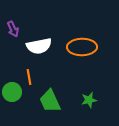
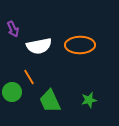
orange ellipse: moved 2 px left, 2 px up
orange line: rotated 21 degrees counterclockwise
